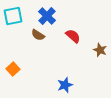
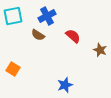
blue cross: rotated 18 degrees clockwise
orange square: rotated 16 degrees counterclockwise
